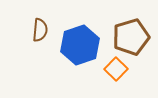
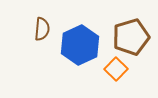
brown semicircle: moved 2 px right, 1 px up
blue hexagon: rotated 6 degrees counterclockwise
